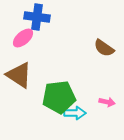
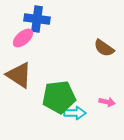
blue cross: moved 2 px down
